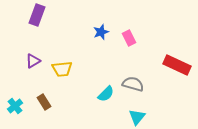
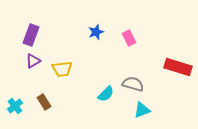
purple rectangle: moved 6 px left, 20 px down
blue star: moved 5 px left
red rectangle: moved 1 px right, 2 px down; rotated 8 degrees counterclockwise
cyan triangle: moved 5 px right, 7 px up; rotated 30 degrees clockwise
